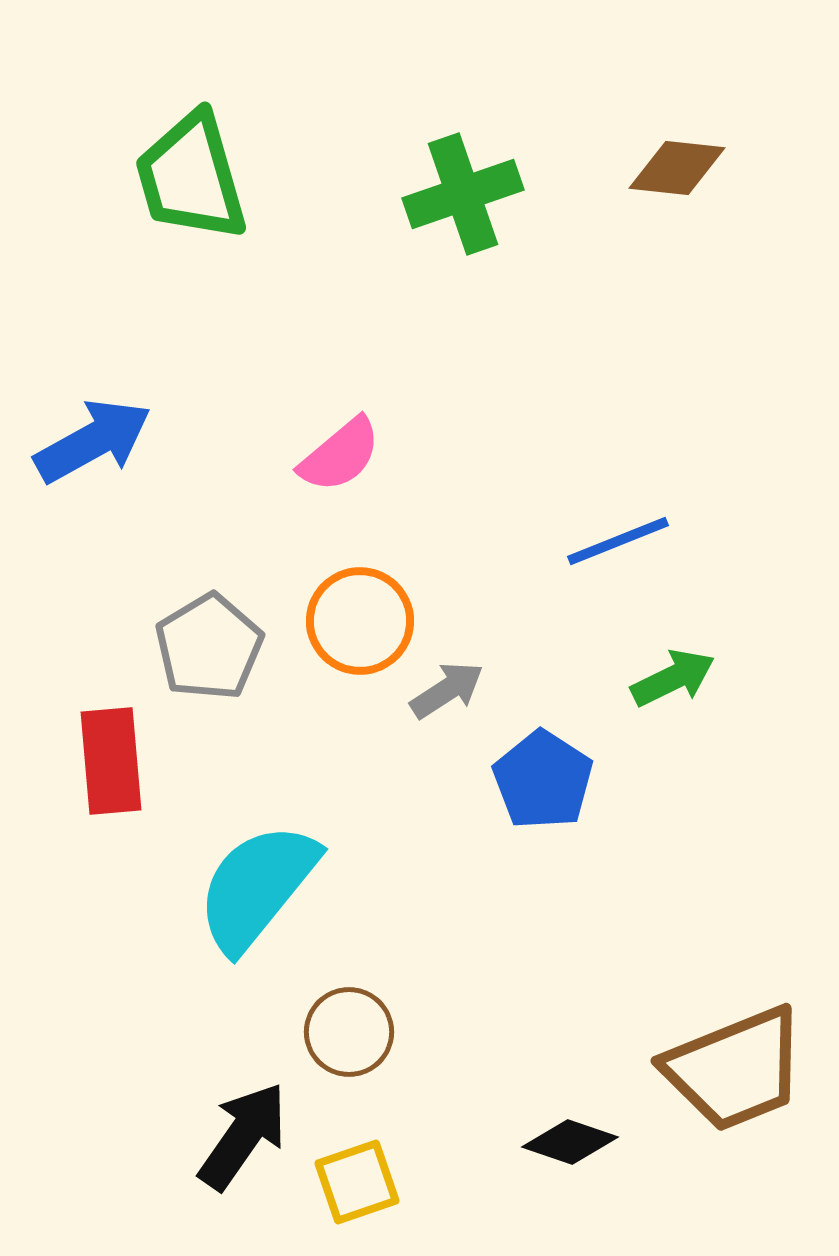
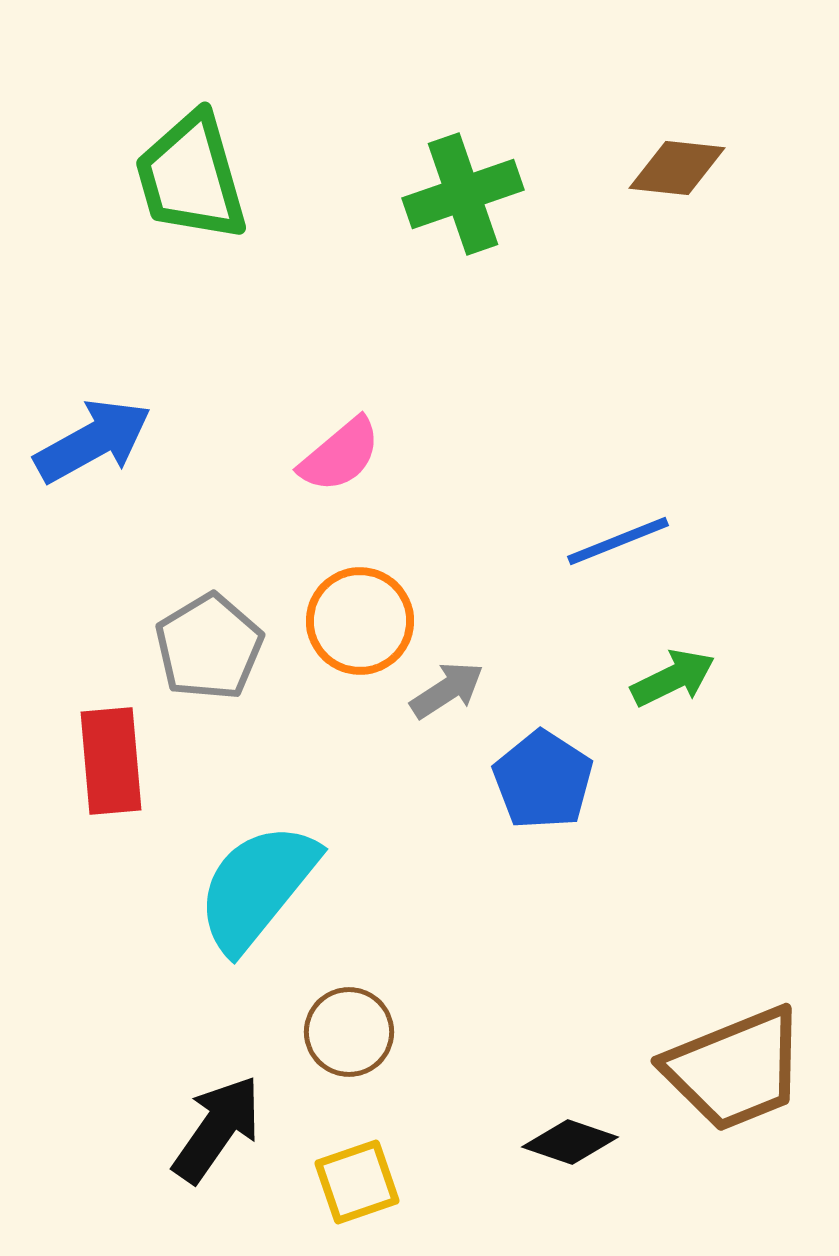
black arrow: moved 26 px left, 7 px up
